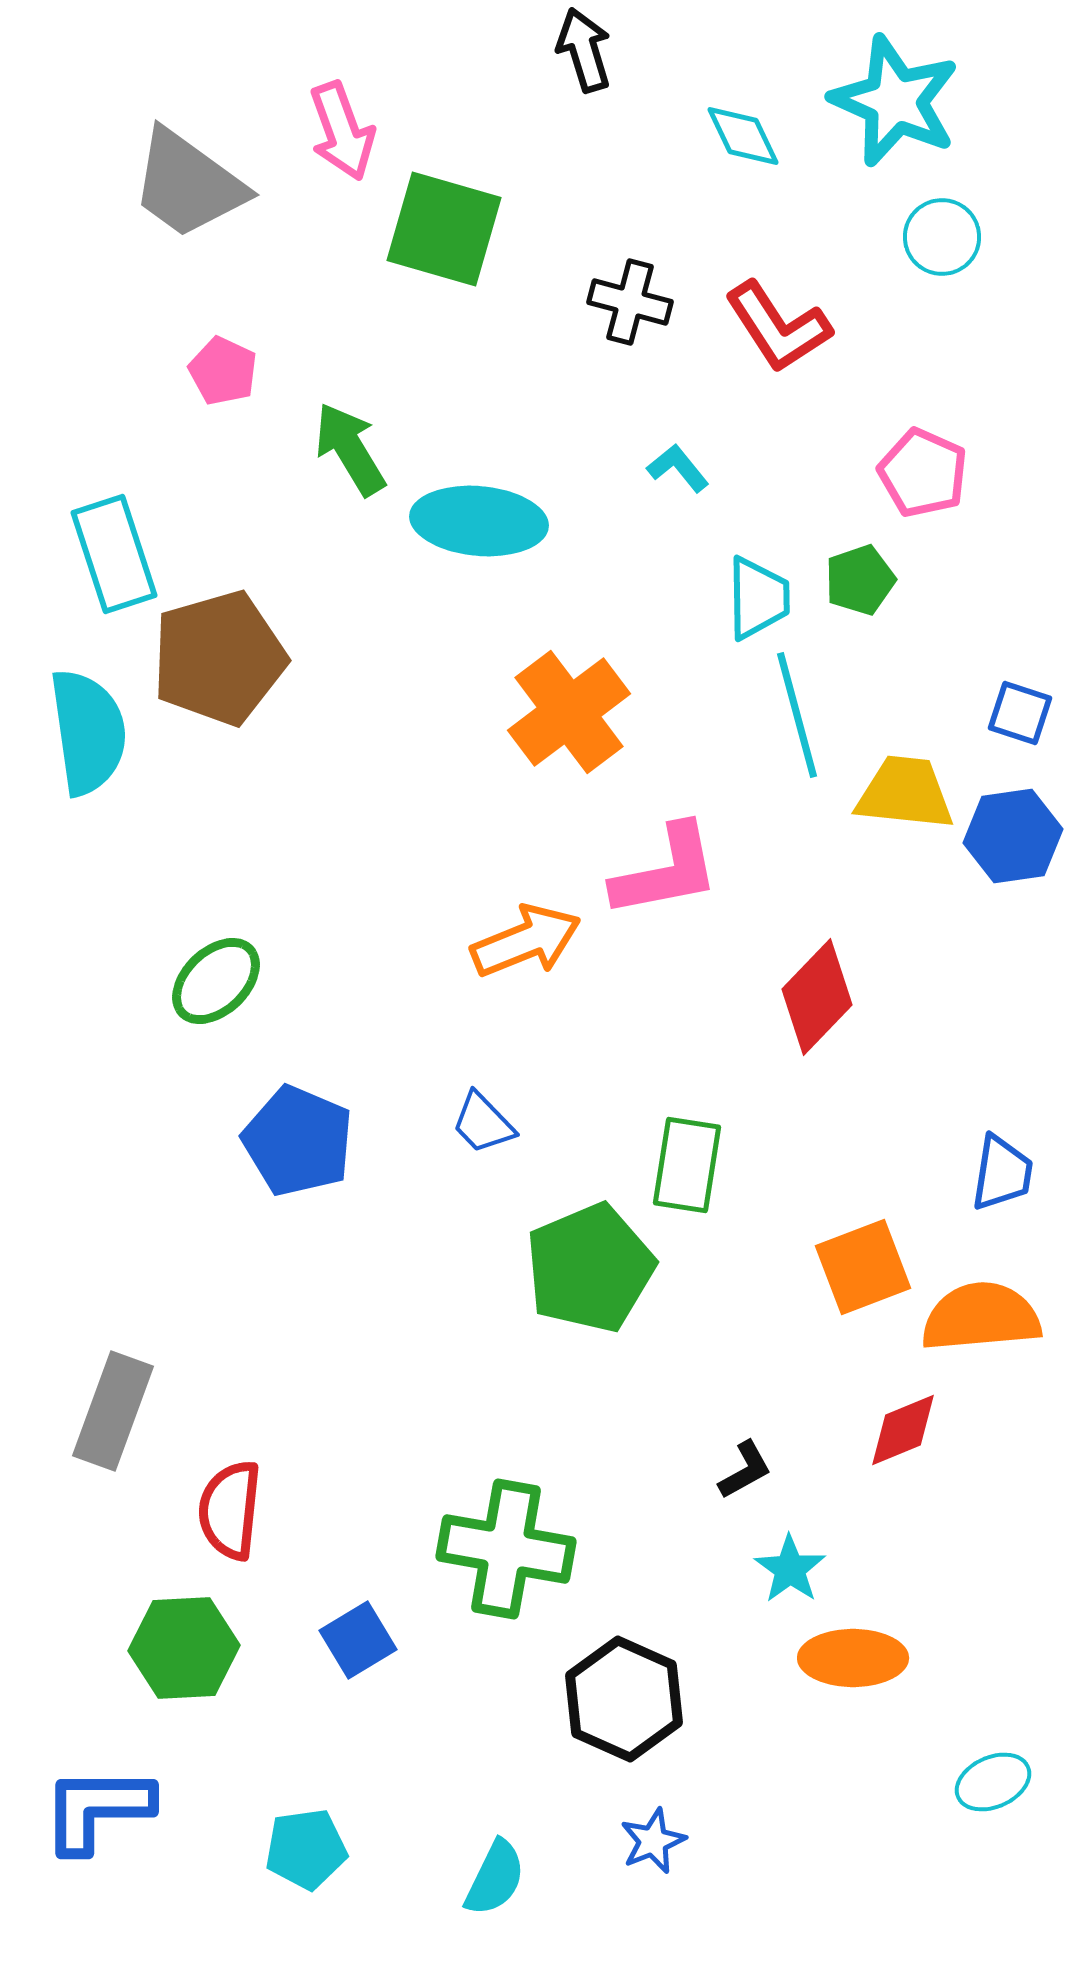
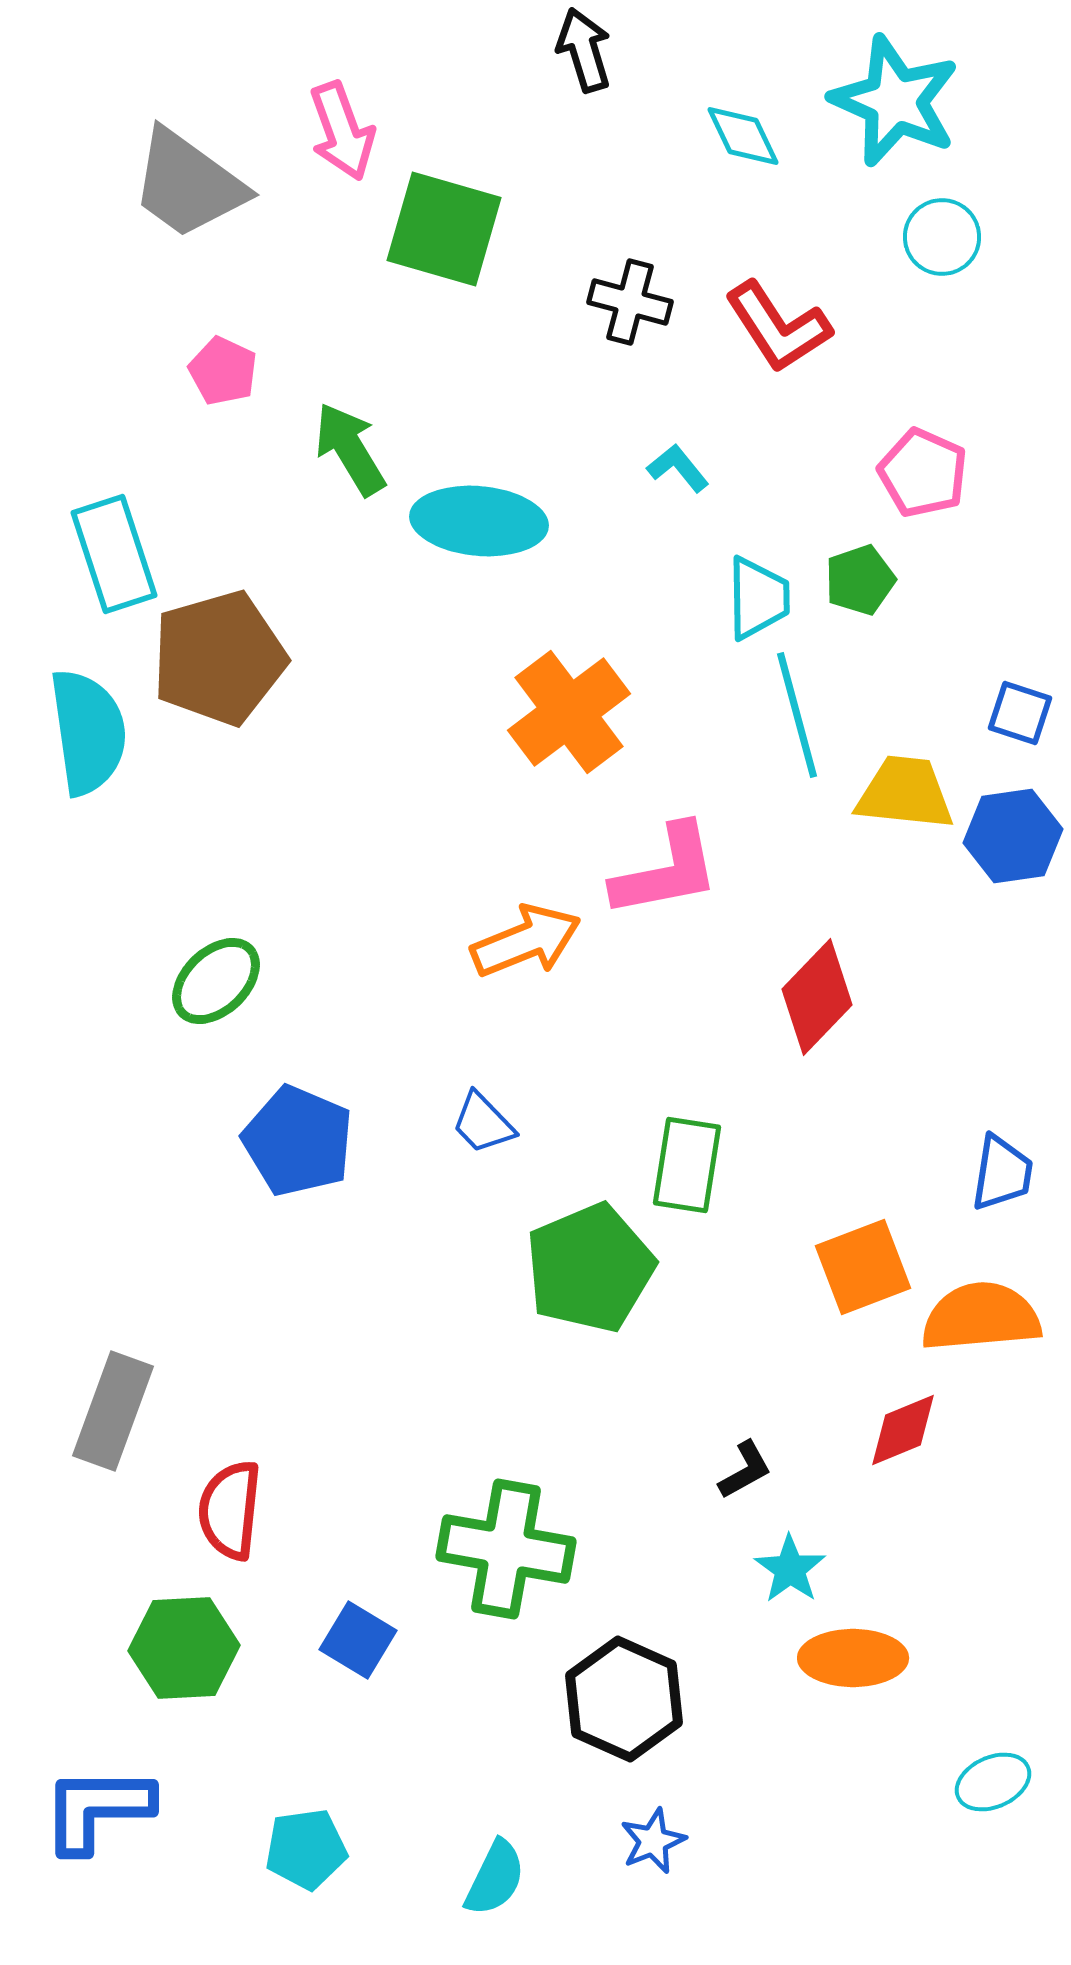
blue square at (358, 1640): rotated 28 degrees counterclockwise
